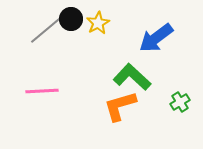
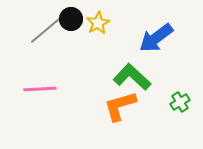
pink line: moved 2 px left, 2 px up
